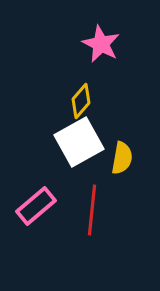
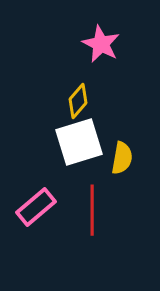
yellow diamond: moved 3 px left
white square: rotated 12 degrees clockwise
pink rectangle: moved 1 px down
red line: rotated 6 degrees counterclockwise
